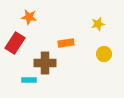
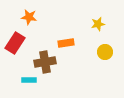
yellow circle: moved 1 px right, 2 px up
brown cross: moved 1 px up; rotated 10 degrees counterclockwise
